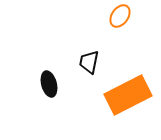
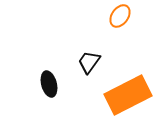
black trapezoid: rotated 25 degrees clockwise
